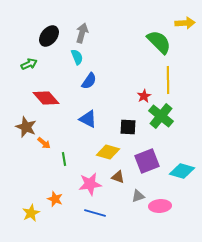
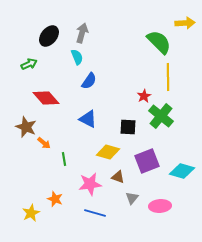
yellow line: moved 3 px up
gray triangle: moved 6 px left, 2 px down; rotated 32 degrees counterclockwise
